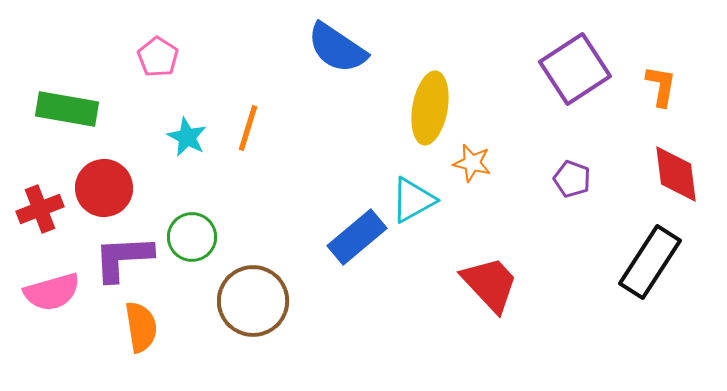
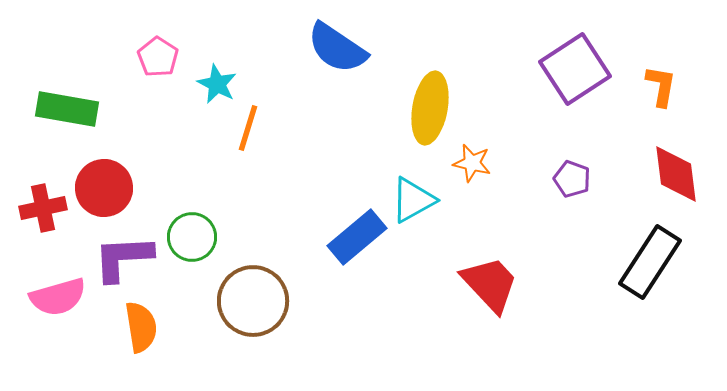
cyan star: moved 30 px right, 53 px up
red cross: moved 3 px right, 1 px up; rotated 9 degrees clockwise
pink semicircle: moved 6 px right, 5 px down
